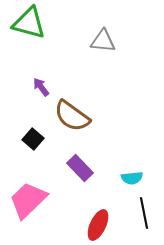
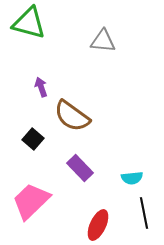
purple arrow: rotated 18 degrees clockwise
pink trapezoid: moved 3 px right, 1 px down
